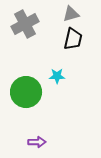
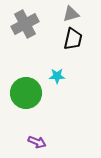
green circle: moved 1 px down
purple arrow: rotated 24 degrees clockwise
